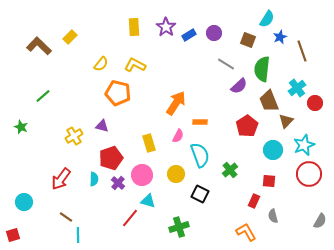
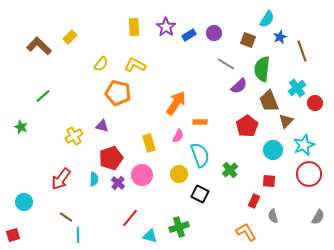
yellow circle at (176, 174): moved 3 px right
cyan triangle at (148, 201): moved 2 px right, 35 px down
gray semicircle at (320, 221): moved 2 px left, 4 px up
